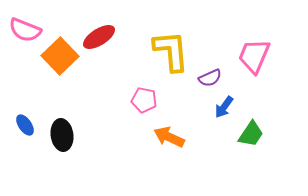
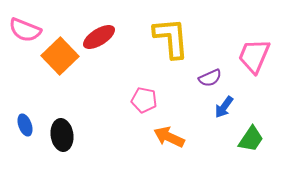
yellow L-shape: moved 13 px up
blue ellipse: rotated 15 degrees clockwise
green trapezoid: moved 5 px down
